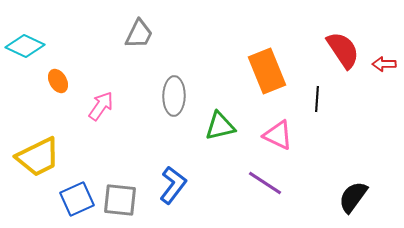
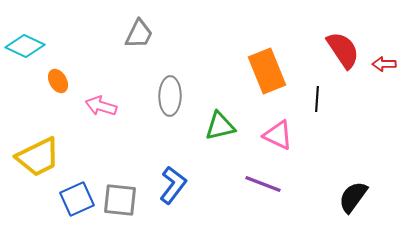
gray ellipse: moved 4 px left
pink arrow: rotated 108 degrees counterclockwise
purple line: moved 2 px left, 1 px down; rotated 12 degrees counterclockwise
